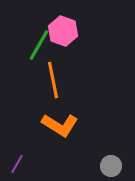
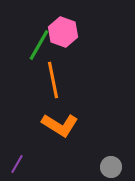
pink hexagon: moved 1 px down
gray circle: moved 1 px down
